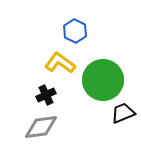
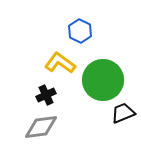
blue hexagon: moved 5 px right
